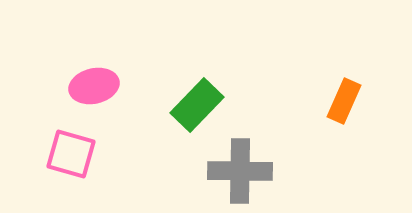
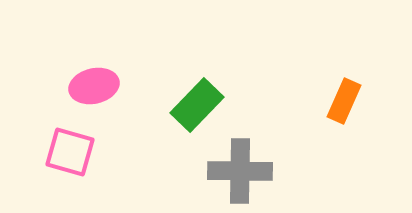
pink square: moved 1 px left, 2 px up
